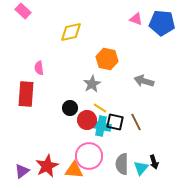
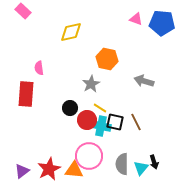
gray star: moved 1 px left
red star: moved 2 px right, 3 px down
